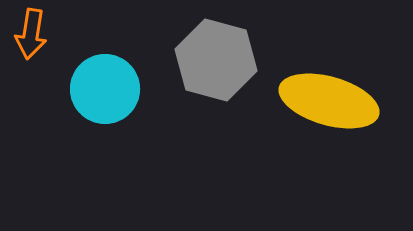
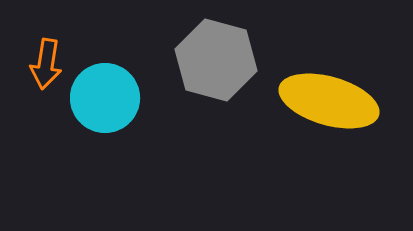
orange arrow: moved 15 px right, 30 px down
cyan circle: moved 9 px down
